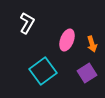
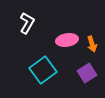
pink ellipse: rotated 60 degrees clockwise
cyan square: moved 1 px up
